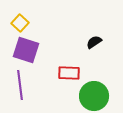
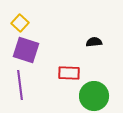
black semicircle: rotated 28 degrees clockwise
